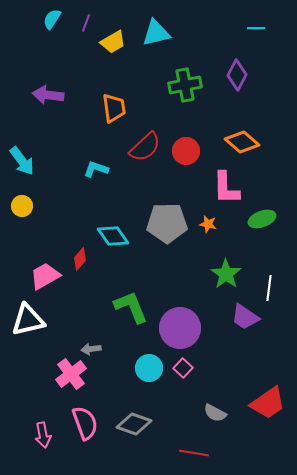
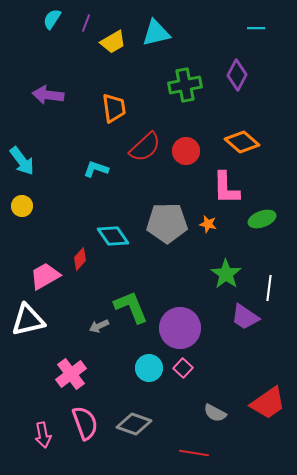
gray arrow: moved 8 px right, 23 px up; rotated 18 degrees counterclockwise
